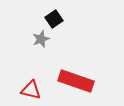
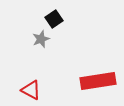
red rectangle: moved 22 px right; rotated 28 degrees counterclockwise
red triangle: rotated 15 degrees clockwise
